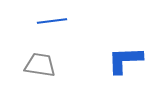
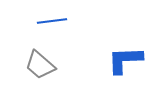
gray trapezoid: rotated 148 degrees counterclockwise
